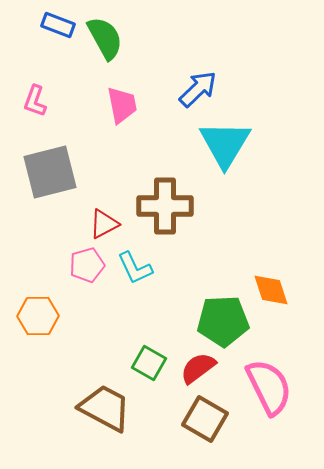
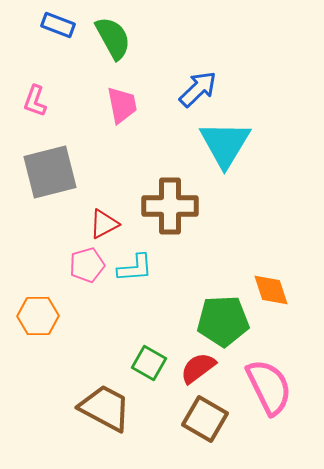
green semicircle: moved 8 px right
brown cross: moved 5 px right
cyan L-shape: rotated 69 degrees counterclockwise
